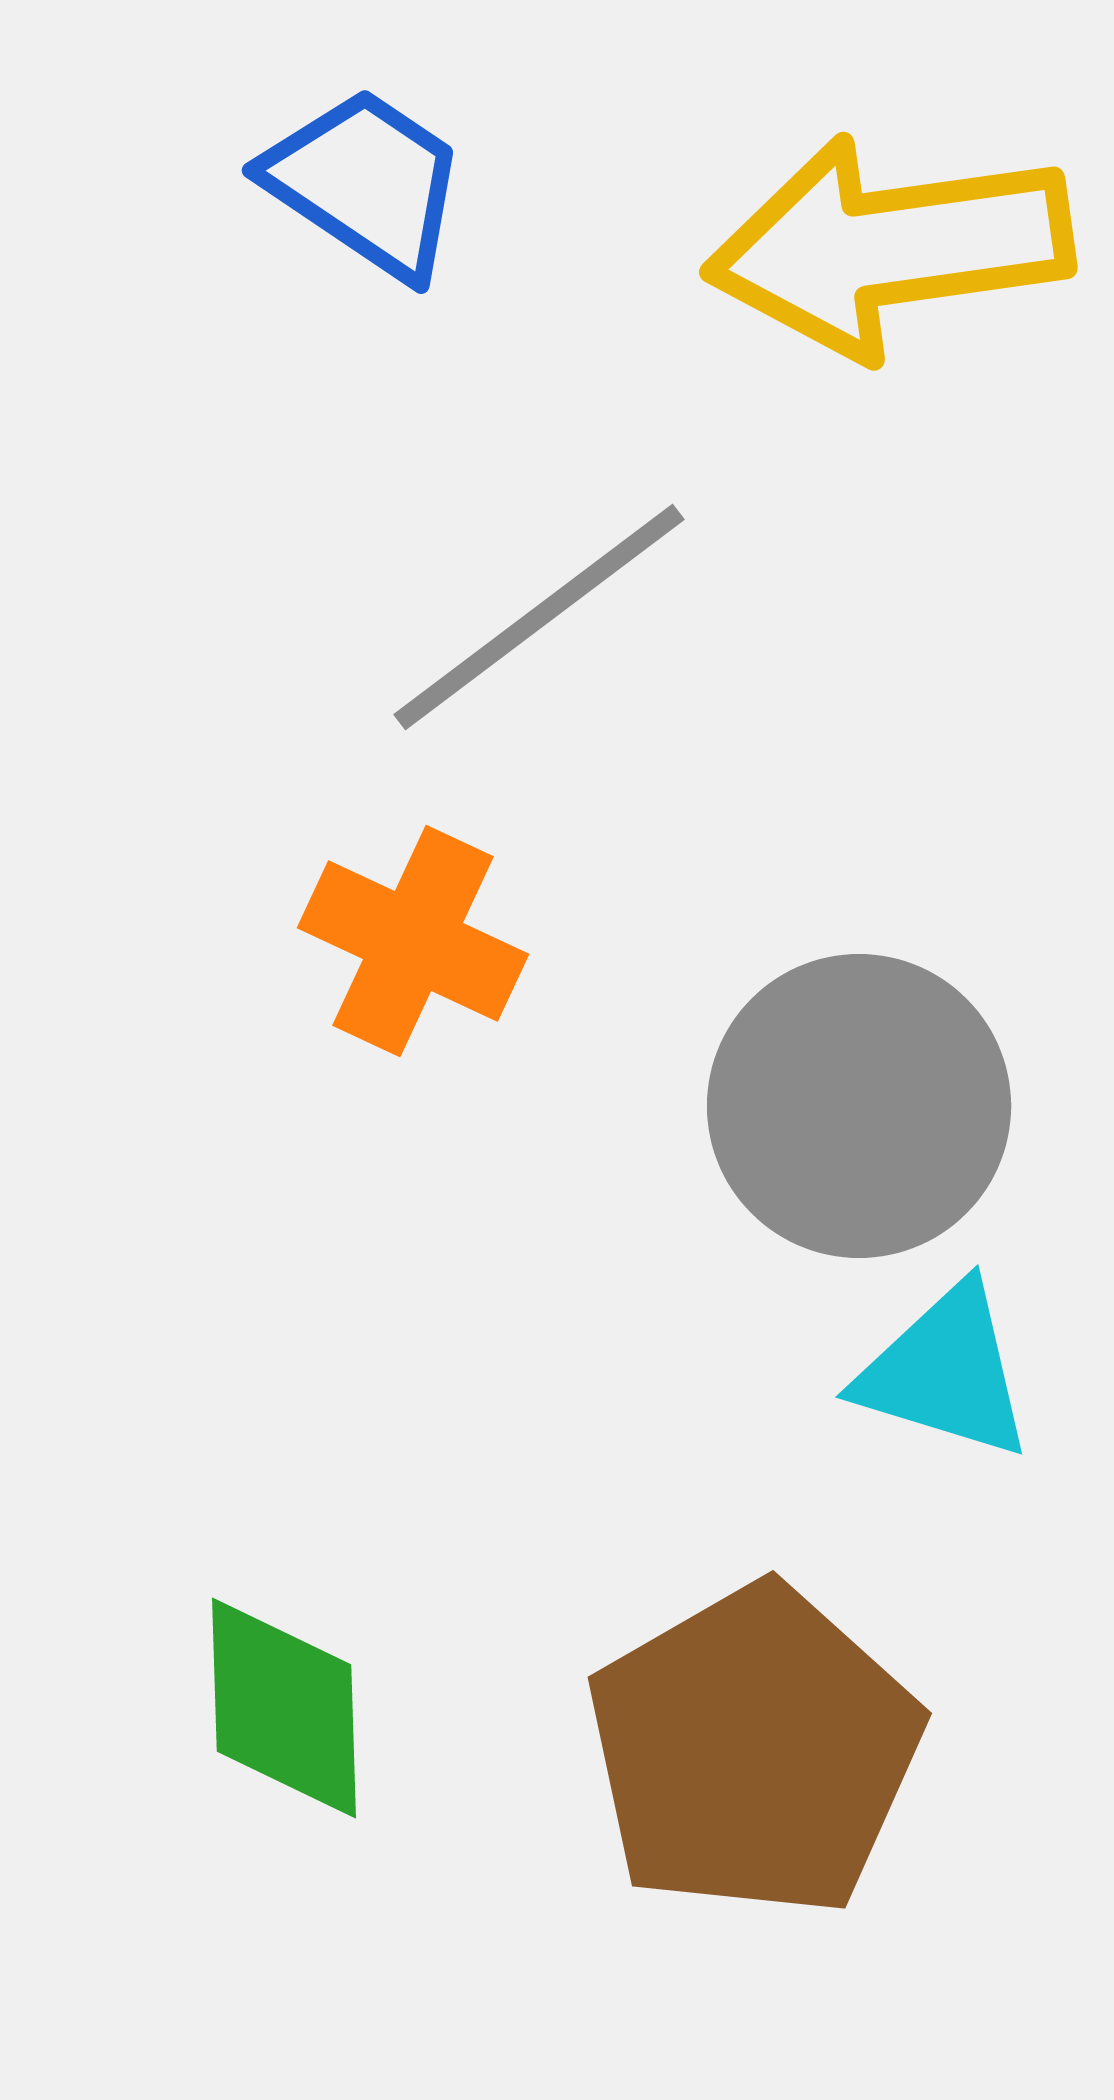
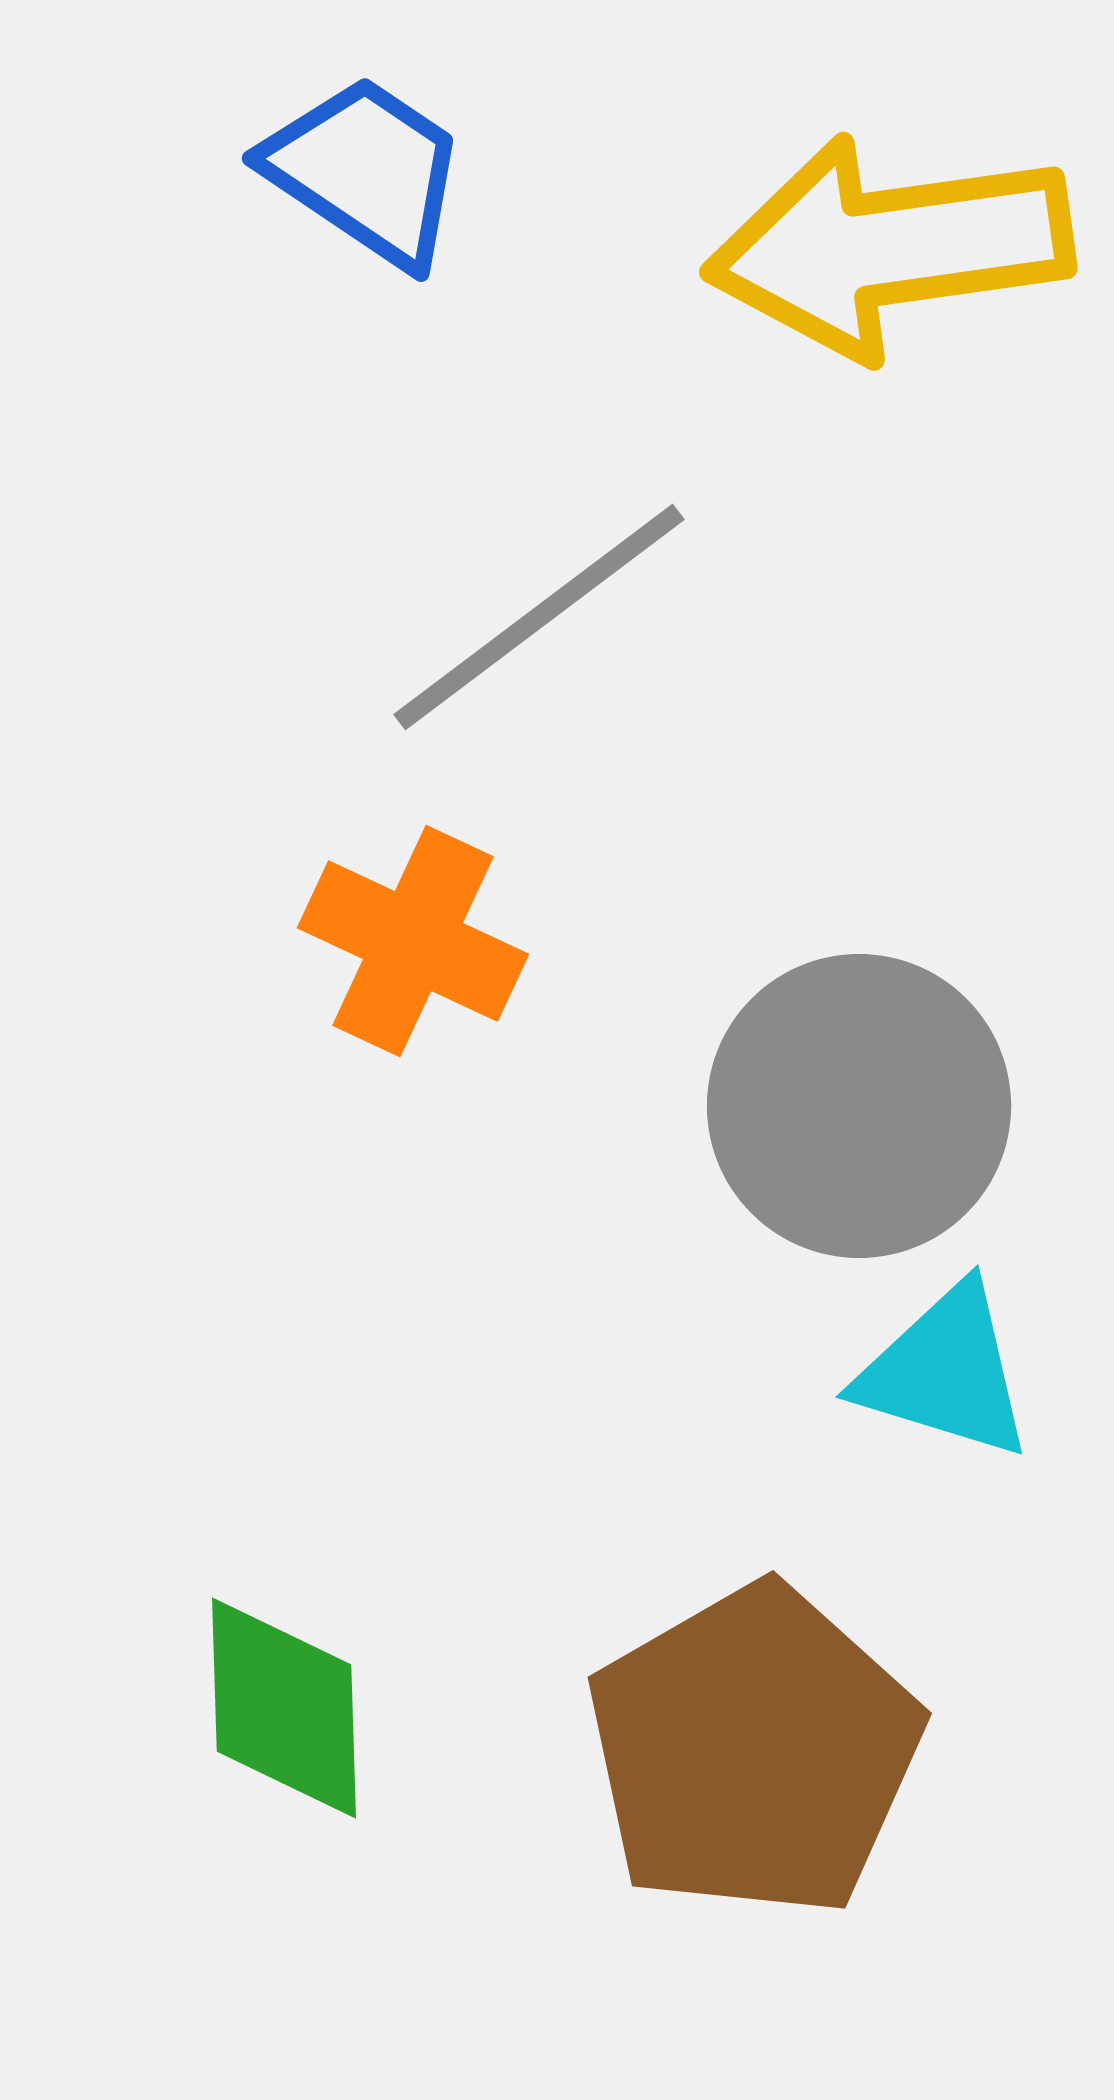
blue trapezoid: moved 12 px up
